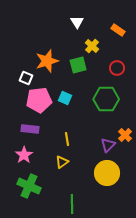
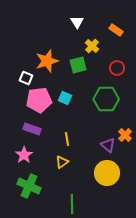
orange rectangle: moved 2 px left
purple rectangle: moved 2 px right; rotated 12 degrees clockwise
purple triangle: rotated 35 degrees counterclockwise
